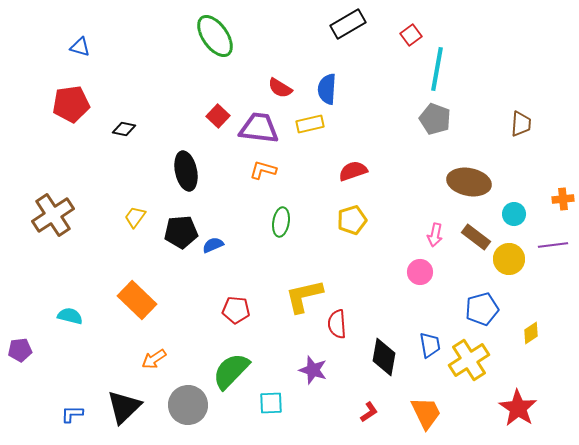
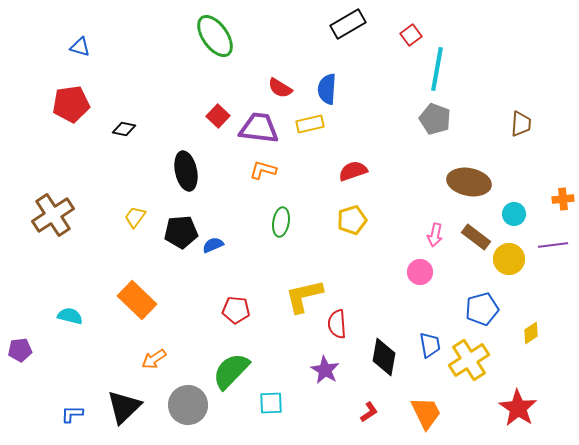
purple star at (313, 370): moved 12 px right; rotated 12 degrees clockwise
